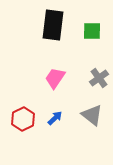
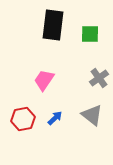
green square: moved 2 px left, 3 px down
pink trapezoid: moved 11 px left, 2 px down
red hexagon: rotated 15 degrees clockwise
